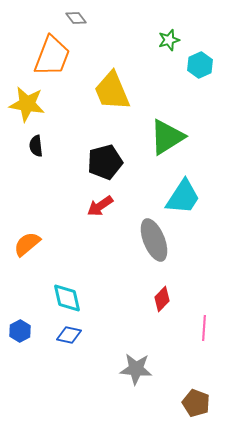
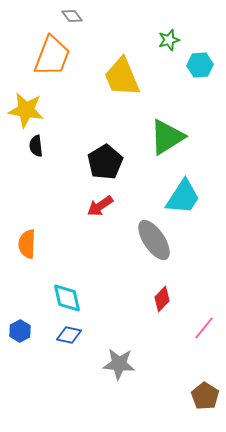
gray diamond: moved 4 px left, 2 px up
cyan hexagon: rotated 20 degrees clockwise
yellow trapezoid: moved 10 px right, 14 px up
yellow star: moved 1 px left, 6 px down
black pentagon: rotated 16 degrees counterclockwise
gray ellipse: rotated 12 degrees counterclockwise
orange semicircle: rotated 48 degrees counterclockwise
pink line: rotated 35 degrees clockwise
gray star: moved 17 px left, 5 px up
brown pentagon: moved 9 px right, 7 px up; rotated 12 degrees clockwise
